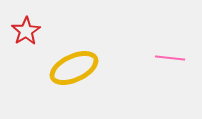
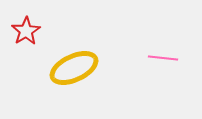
pink line: moved 7 px left
